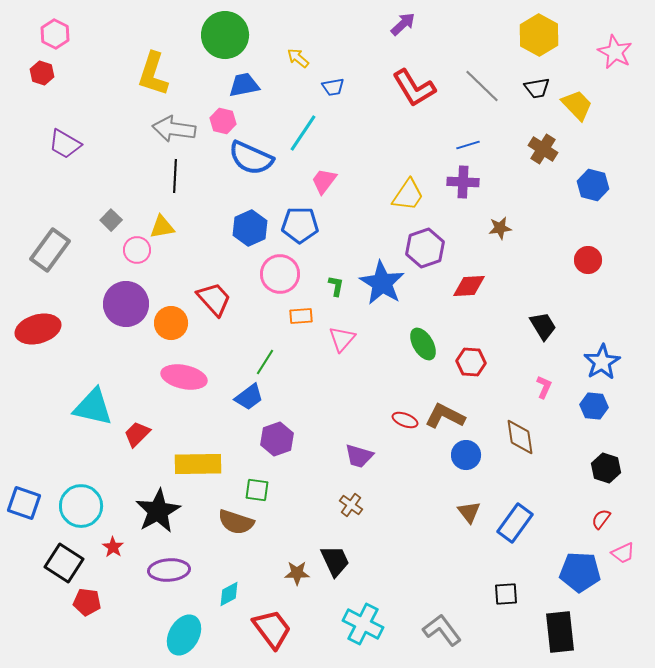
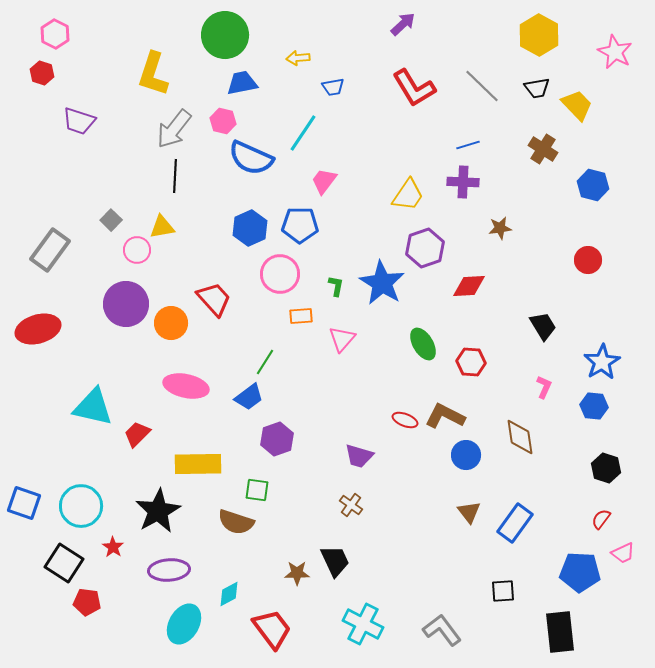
yellow arrow at (298, 58): rotated 45 degrees counterclockwise
blue trapezoid at (244, 85): moved 2 px left, 2 px up
gray arrow at (174, 129): rotated 60 degrees counterclockwise
purple trapezoid at (65, 144): moved 14 px right, 23 px up; rotated 12 degrees counterclockwise
pink ellipse at (184, 377): moved 2 px right, 9 px down
black square at (506, 594): moved 3 px left, 3 px up
cyan ellipse at (184, 635): moved 11 px up
